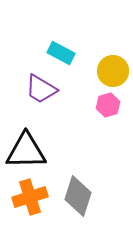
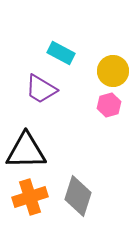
pink hexagon: moved 1 px right
